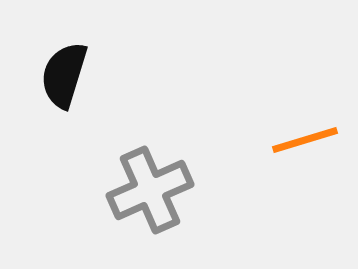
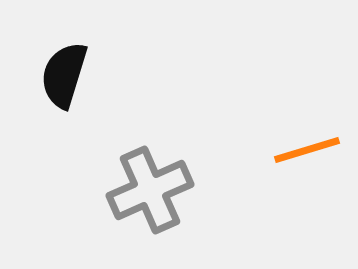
orange line: moved 2 px right, 10 px down
